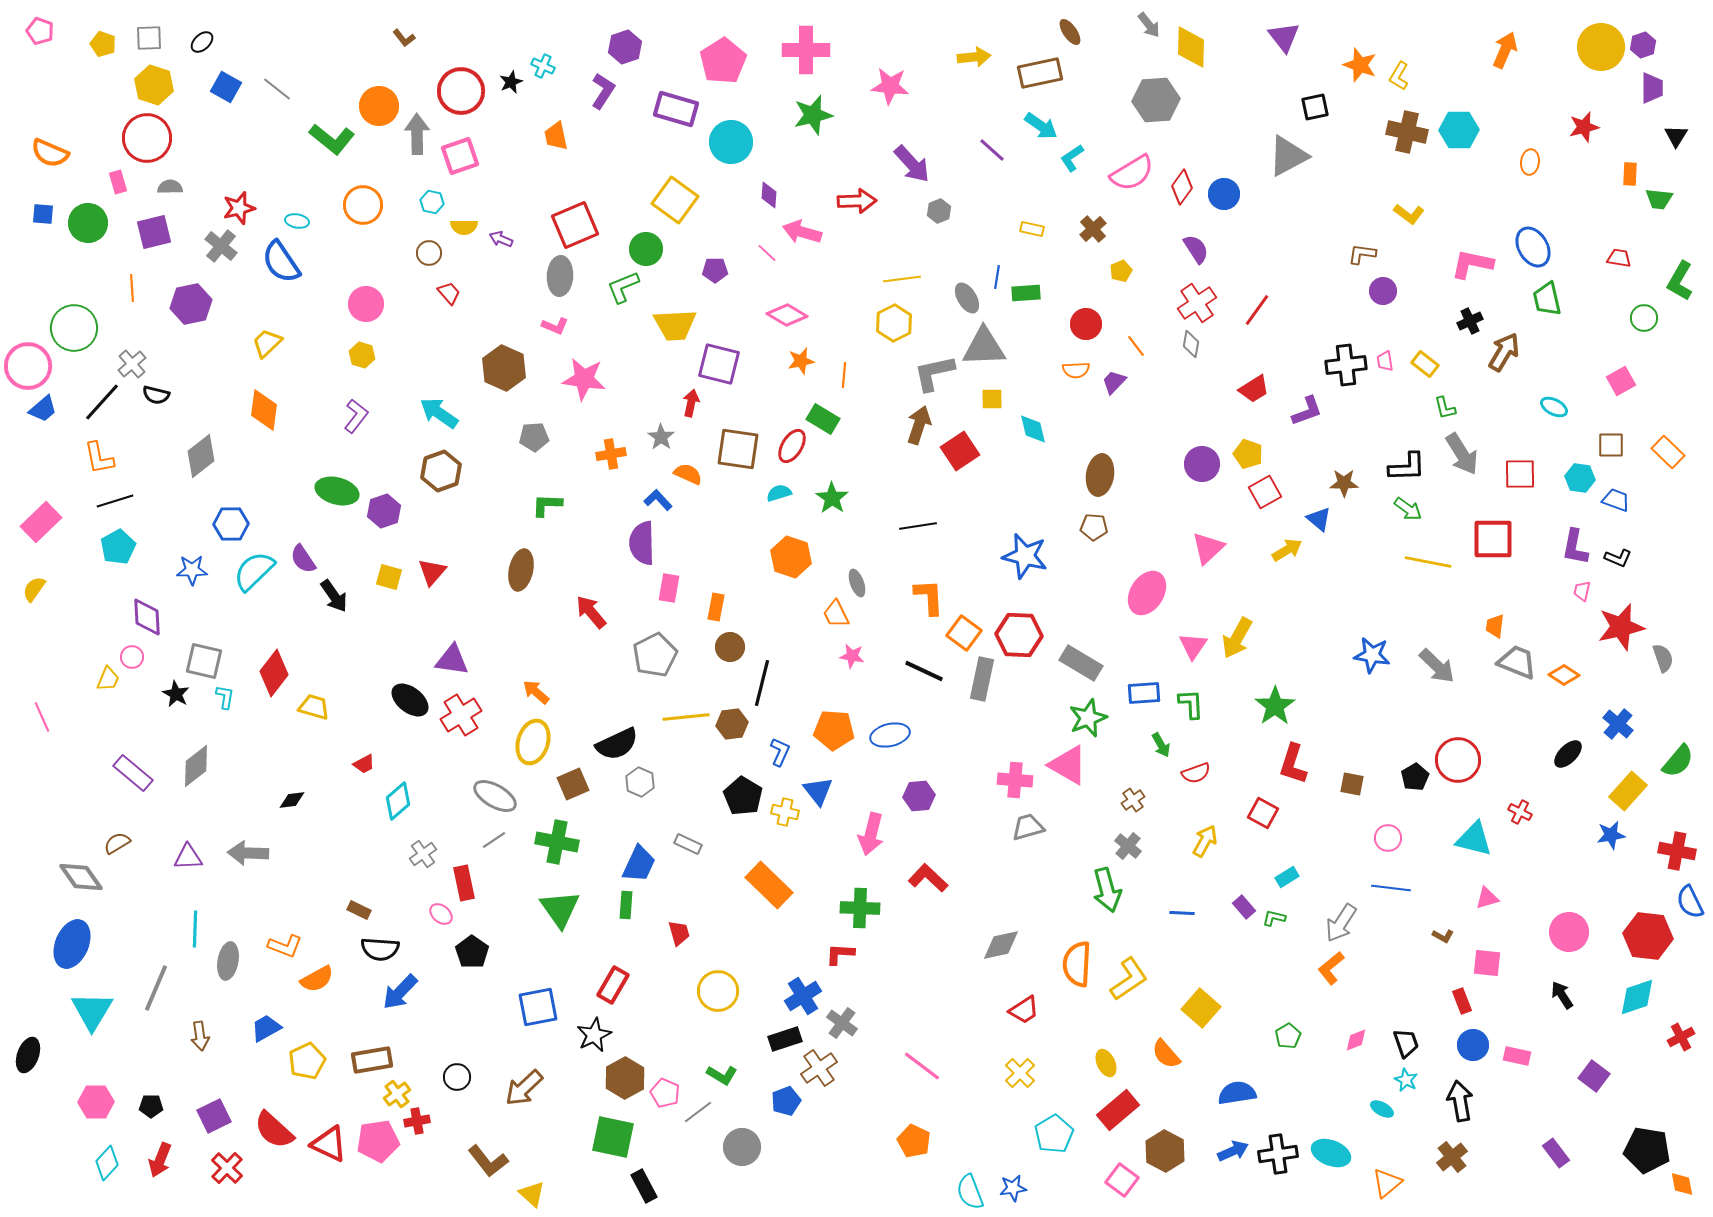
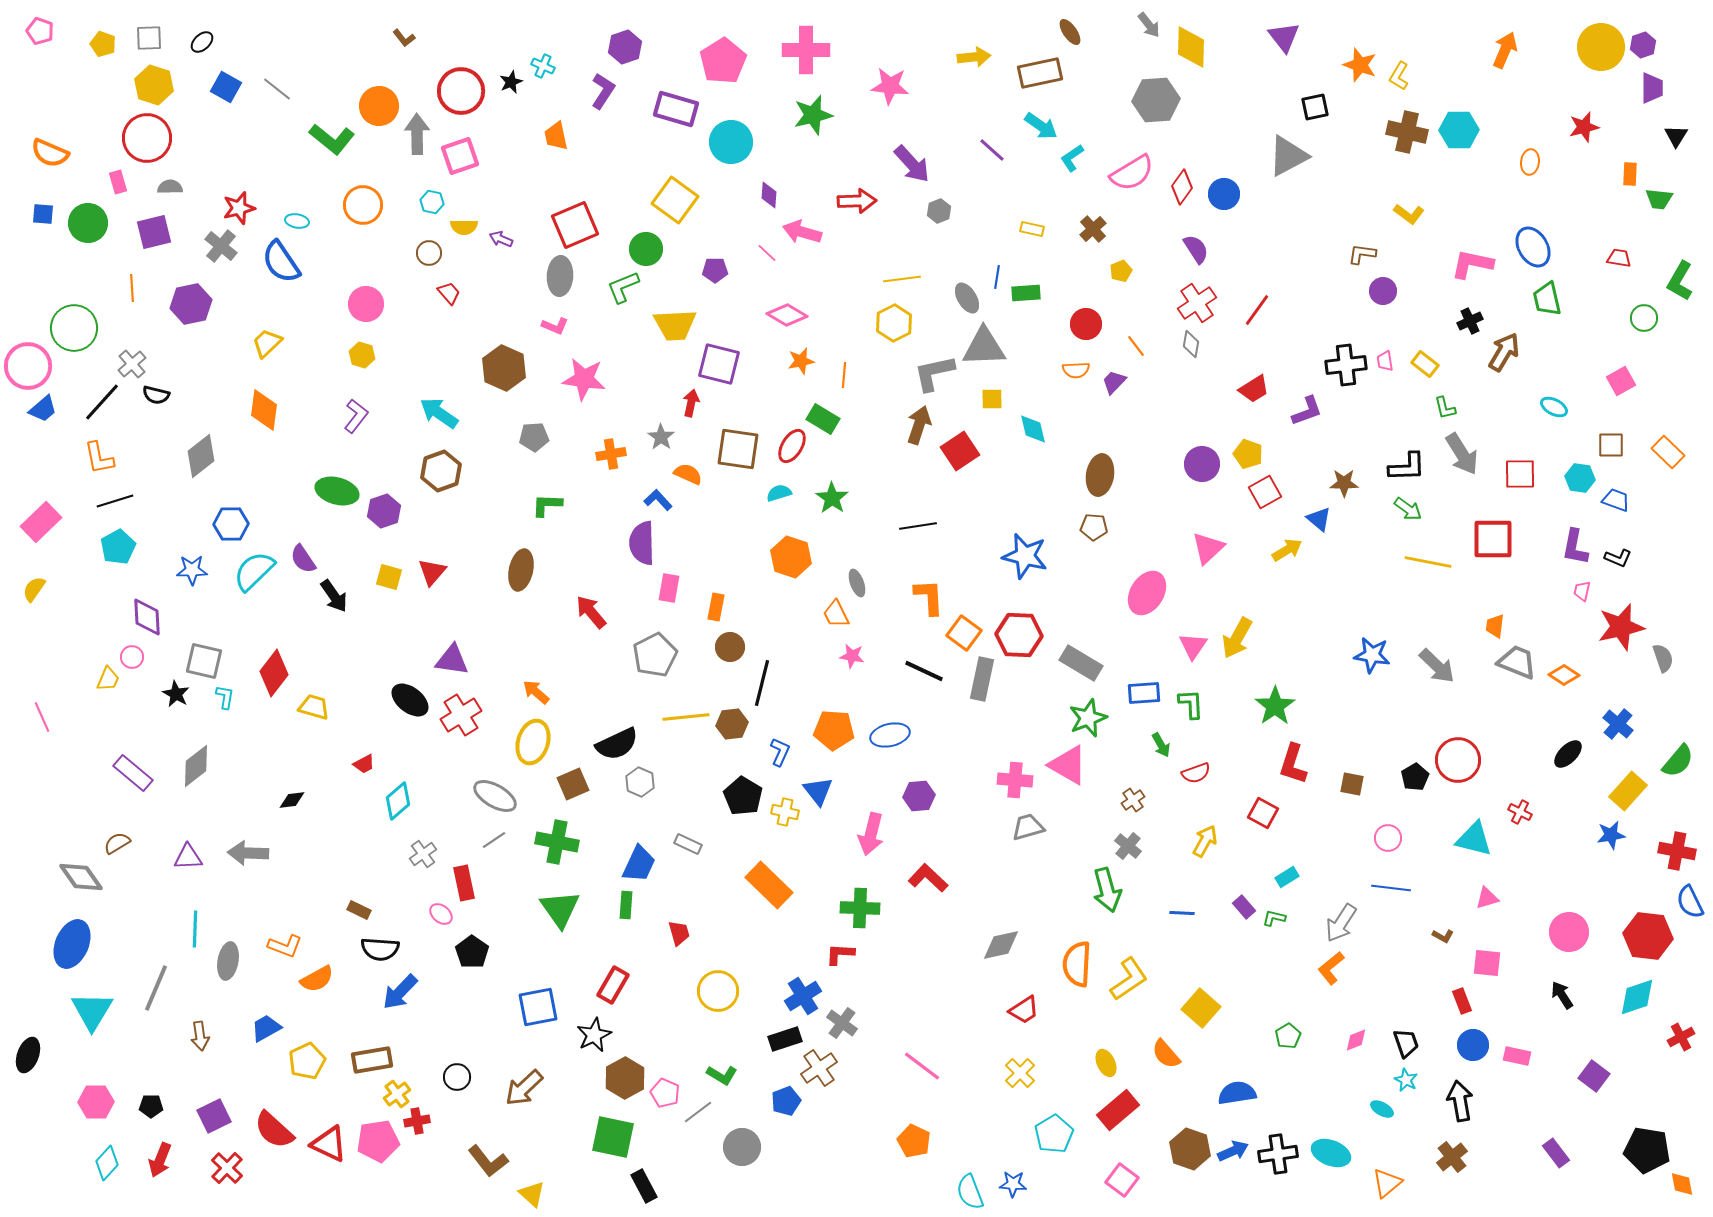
brown hexagon at (1165, 1151): moved 25 px right, 2 px up; rotated 9 degrees counterclockwise
blue star at (1013, 1188): moved 4 px up; rotated 12 degrees clockwise
